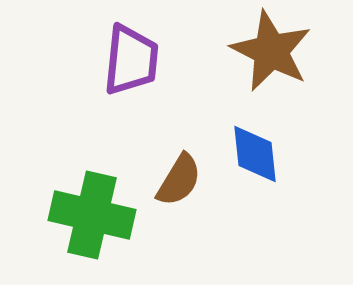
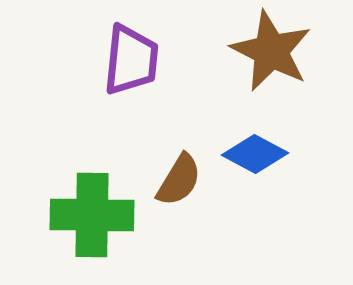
blue diamond: rotated 56 degrees counterclockwise
green cross: rotated 12 degrees counterclockwise
